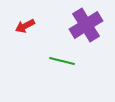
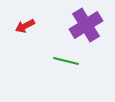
green line: moved 4 px right
